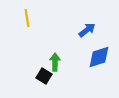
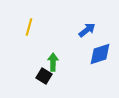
yellow line: moved 2 px right, 9 px down; rotated 24 degrees clockwise
blue diamond: moved 1 px right, 3 px up
green arrow: moved 2 px left
